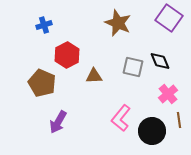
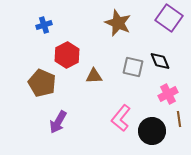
pink cross: rotated 12 degrees clockwise
brown line: moved 1 px up
